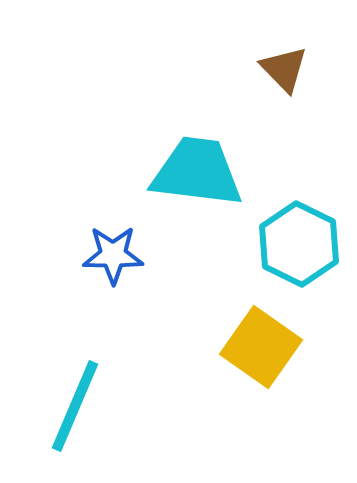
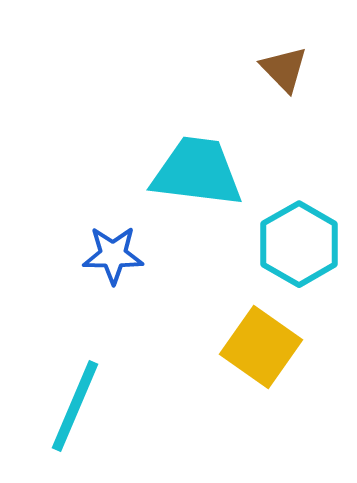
cyan hexagon: rotated 4 degrees clockwise
